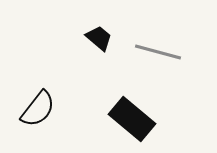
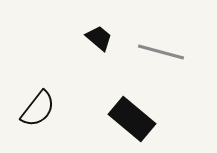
gray line: moved 3 px right
